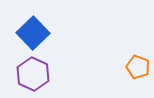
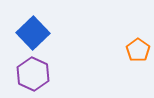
orange pentagon: moved 17 px up; rotated 15 degrees clockwise
